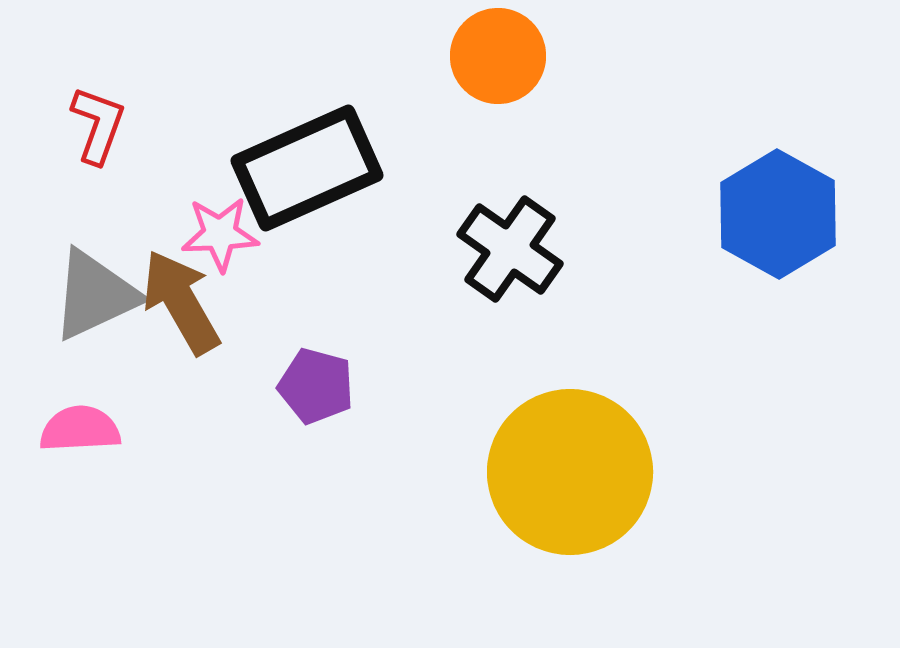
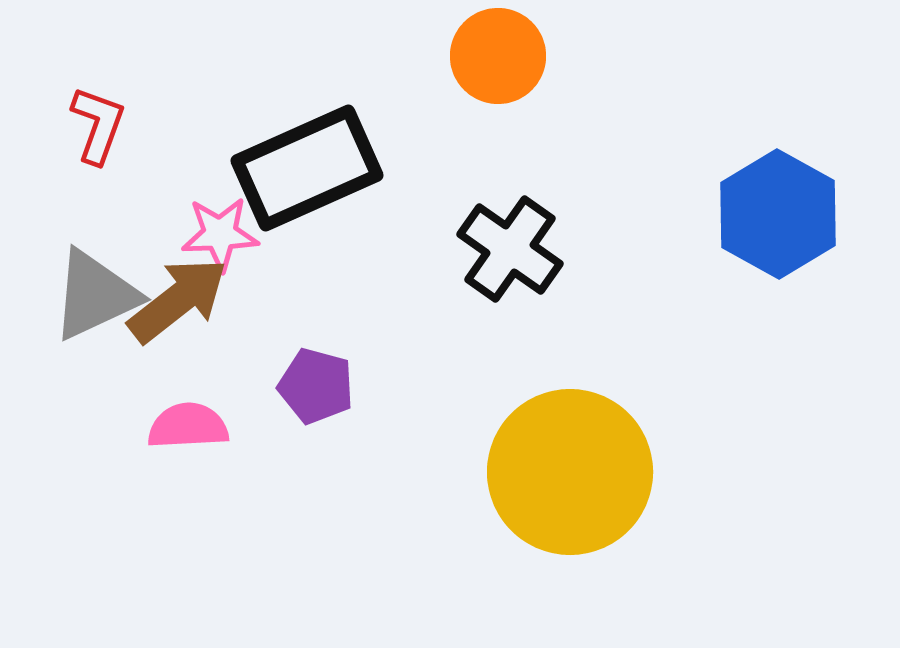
brown arrow: moved 3 px left, 2 px up; rotated 82 degrees clockwise
pink semicircle: moved 108 px right, 3 px up
